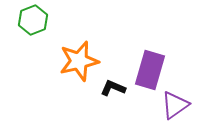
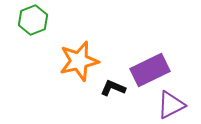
purple rectangle: rotated 48 degrees clockwise
purple triangle: moved 4 px left; rotated 8 degrees clockwise
